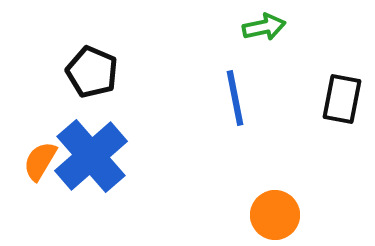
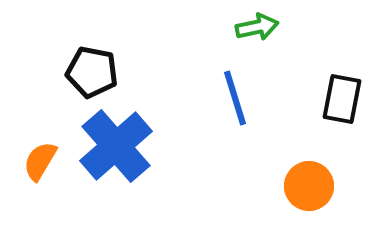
green arrow: moved 7 px left
black pentagon: rotated 12 degrees counterclockwise
blue line: rotated 6 degrees counterclockwise
blue cross: moved 25 px right, 10 px up
orange circle: moved 34 px right, 29 px up
